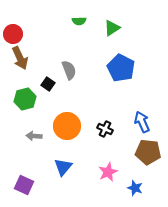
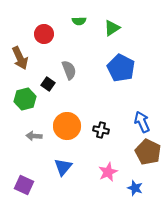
red circle: moved 31 px right
black cross: moved 4 px left, 1 px down; rotated 14 degrees counterclockwise
brown pentagon: rotated 20 degrees clockwise
